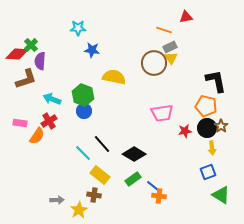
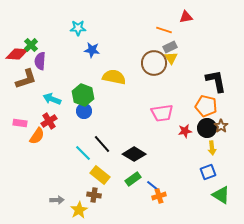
orange cross: rotated 24 degrees counterclockwise
